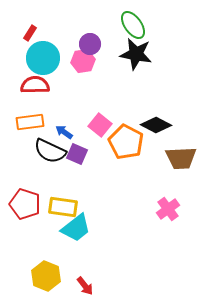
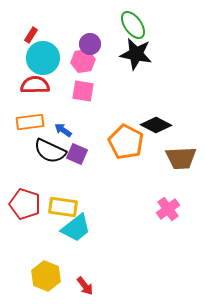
red rectangle: moved 1 px right, 2 px down
pink square: moved 17 px left, 34 px up; rotated 30 degrees counterclockwise
blue arrow: moved 1 px left, 2 px up
